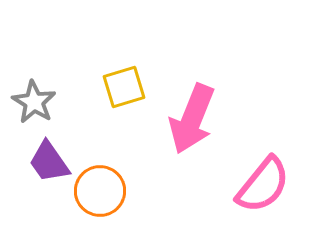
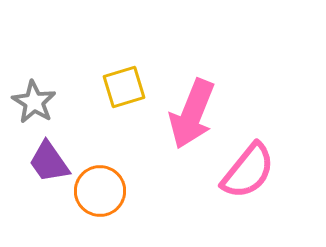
pink arrow: moved 5 px up
pink semicircle: moved 15 px left, 14 px up
